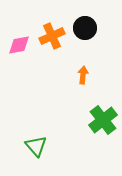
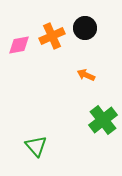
orange arrow: moved 3 px right; rotated 72 degrees counterclockwise
